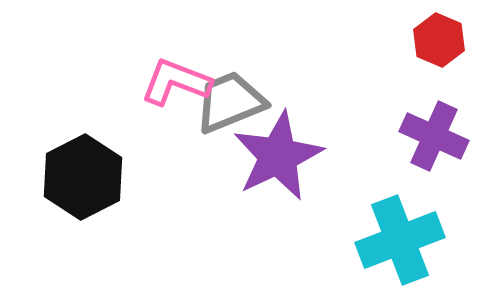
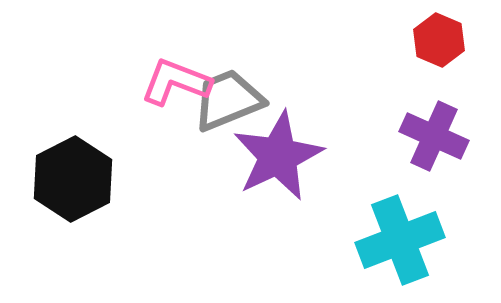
gray trapezoid: moved 2 px left, 2 px up
black hexagon: moved 10 px left, 2 px down
